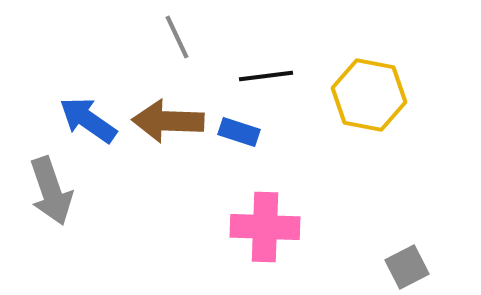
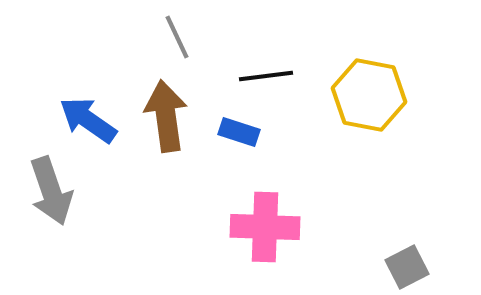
brown arrow: moved 2 px left, 5 px up; rotated 80 degrees clockwise
